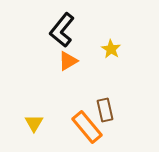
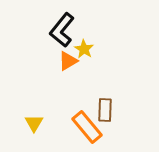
yellow star: moved 27 px left
brown rectangle: rotated 15 degrees clockwise
